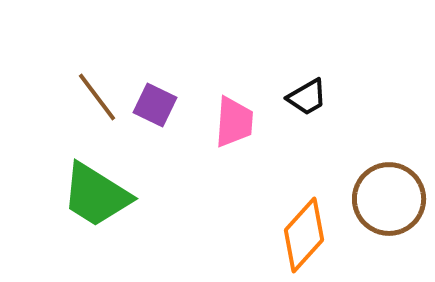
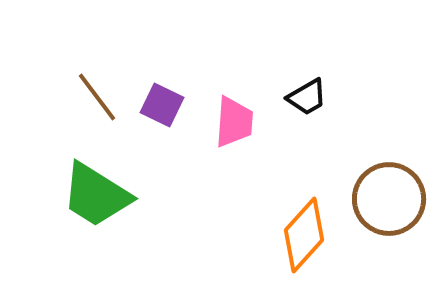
purple square: moved 7 px right
